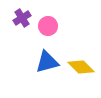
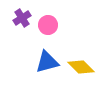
pink circle: moved 1 px up
